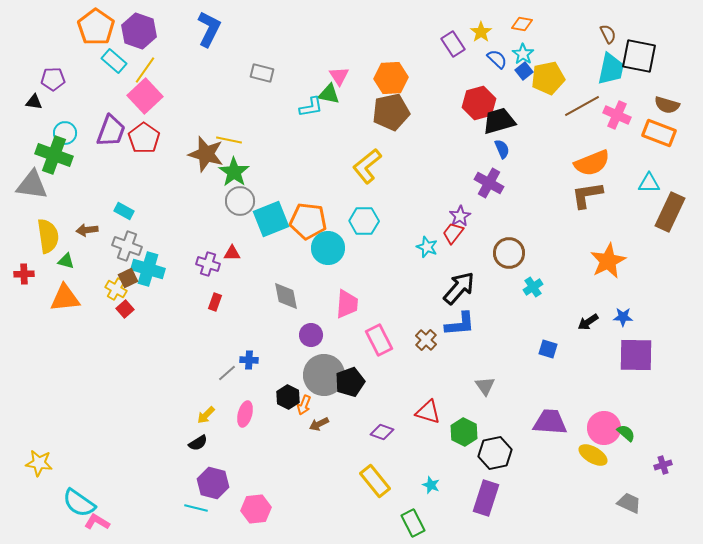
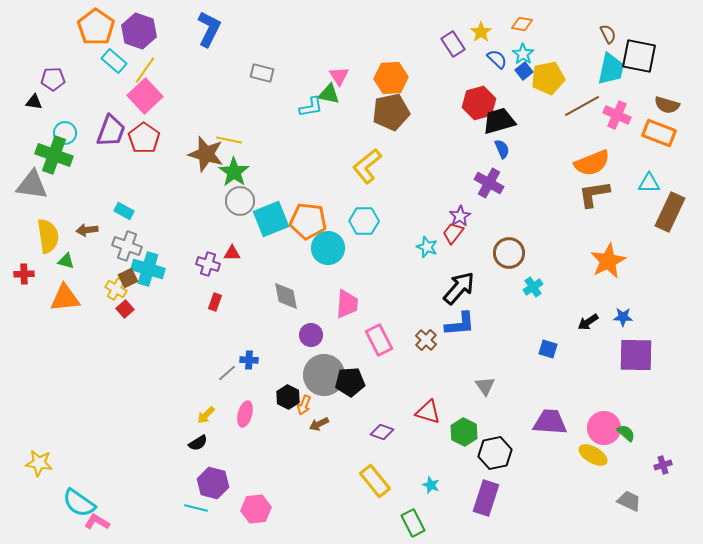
brown L-shape at (587, 195): moved 7 px right, 1 px up
black pentagon at (350, 382): rotated 16 degrees clockwise
gray trapezoid at (629, 503): moved 2 px up
